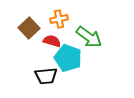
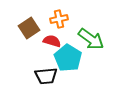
brown square: rotated 10 degrees clockwise
green arrow: moved 2 px right, 2 px down
cyan pentagon: rotated 12 degrees clockwise
